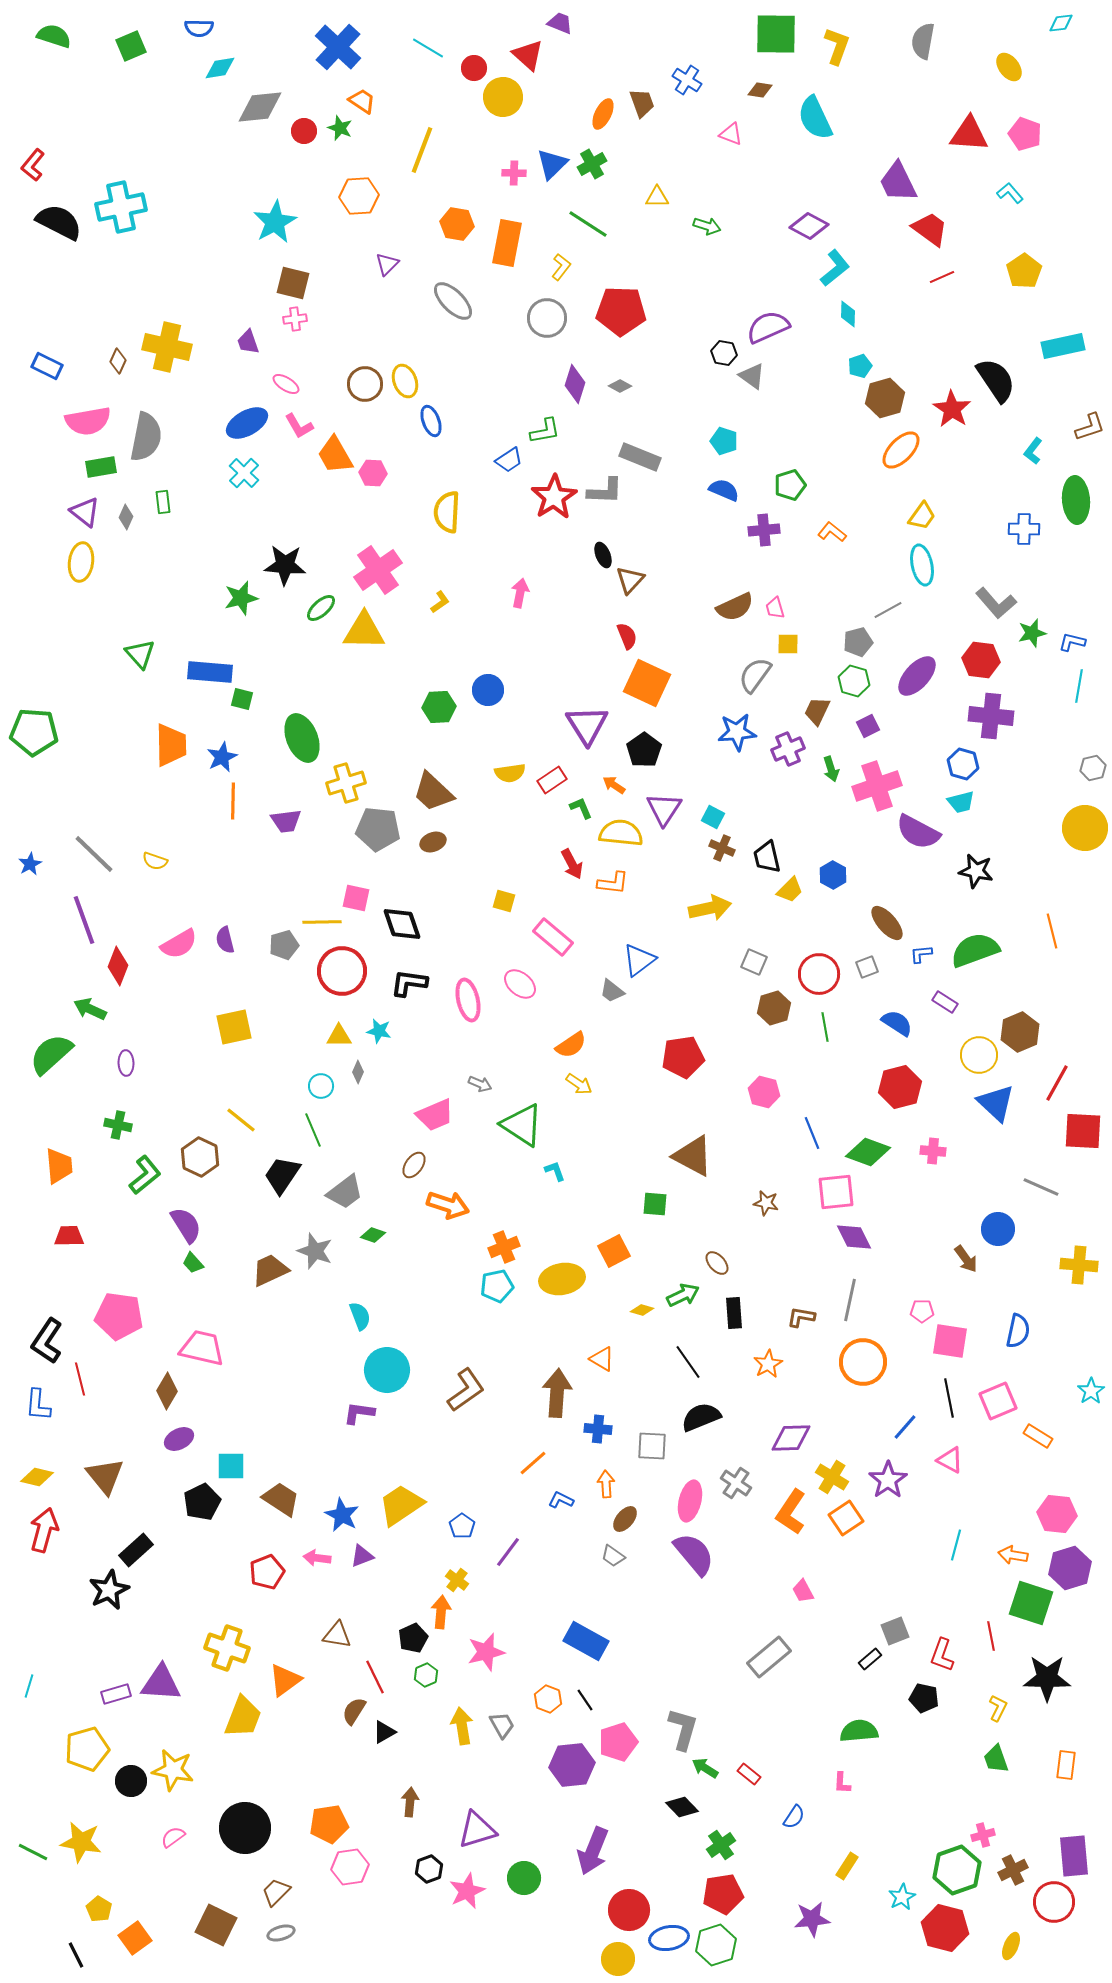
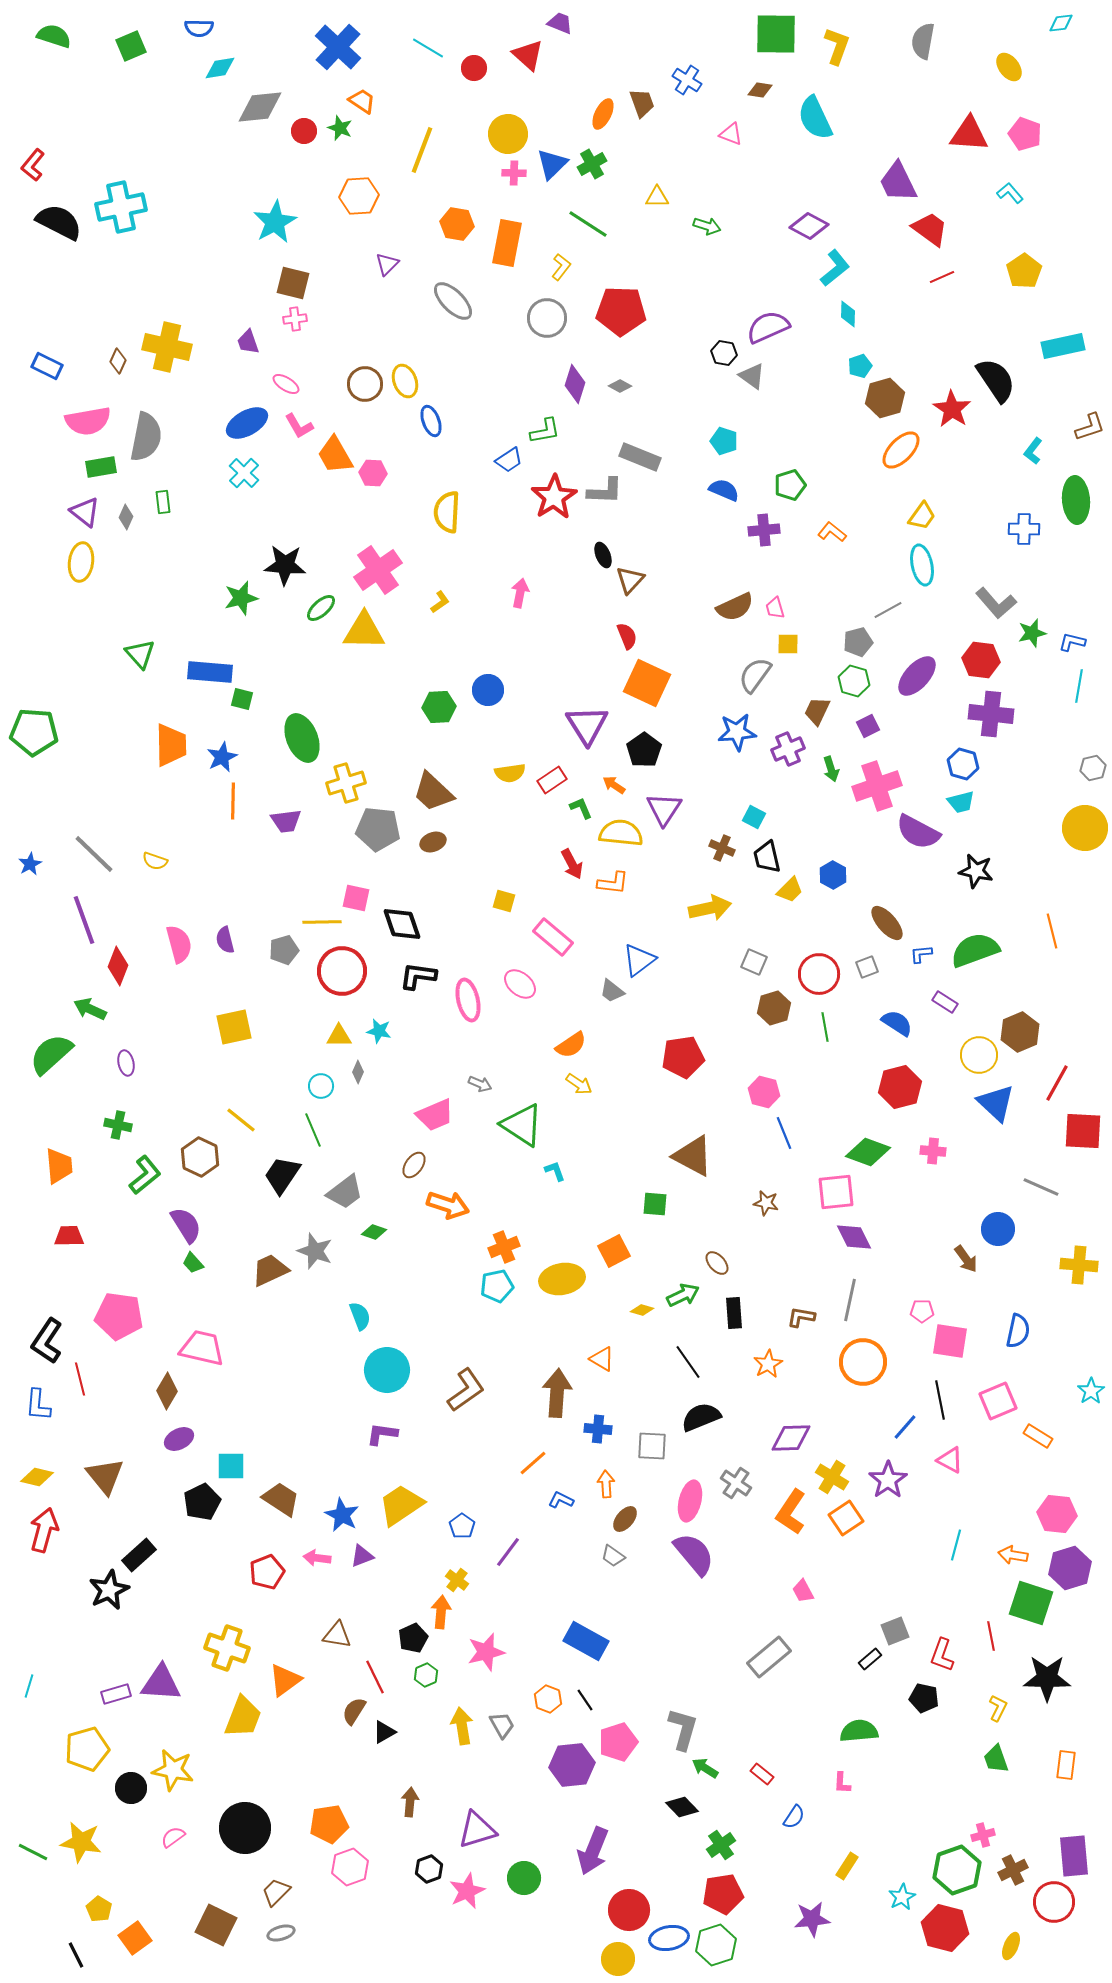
yellow circle at (503, 97): moved 5 px right, 37 px down
purple cross at (991, 716): moved 2 px up
cyan square at (713, 817): moved 41 px right
pink semicircle at (179, 944): rotated 75 degrees counterclockwise
gray pentagon at (284, 945): moved 5 px down
black L-shape at (409, 983): moved 9 px right, 7 px up
purple ellipse at (126, 1063): rotated 10 degrees counterclockwise
blue line at (812, 1133): moved 28 px left
green diamond at (373, 1235): moved 1 px right, 3 px up
black line at (949, 1398): moved 9 px left, 2 px down
purple L-shape at (359, 1413): moved 23 px right, 21 px down
black rectangle at (136, 1550): moved 3 px right, 5 px down
red rectangle at (749, 1774): moved 13 px right
black circle at (131, 1781): moved 7 px down
pink hexagon at (350, 1867): rotated 12 degrees counterclockwise
